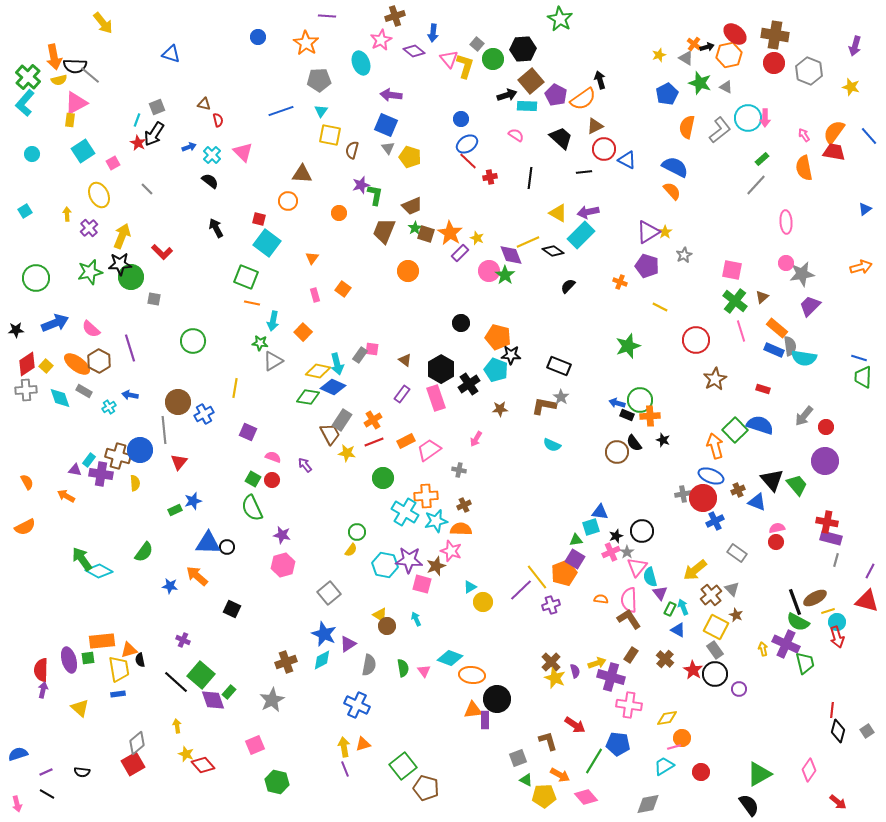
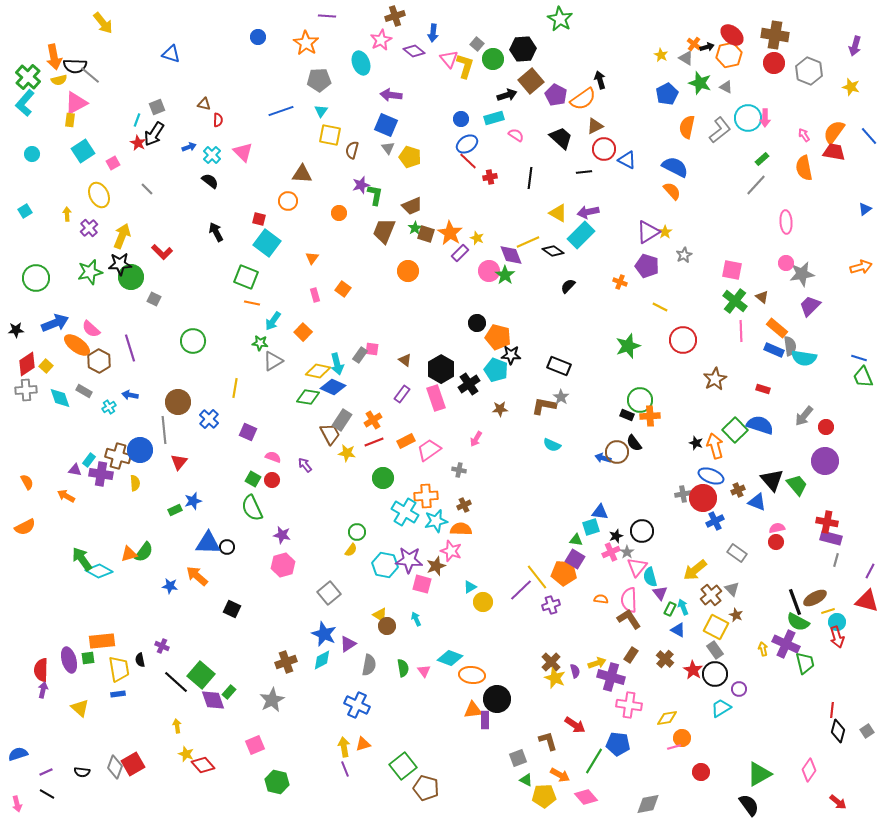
red ellipse at (735, 34): moved 3 px left, 1 px down
yellow star at (659, 55): moved 2 px right; rotated 24 degrees counterclockwise
cyan rectangle at (527, 106): moved 33 px left, 12 px down; rotated 18 degrees counterclockwise
red semicircle at (218, 120): rotated 16 degrees clockwise
black arrow at (216, 228): moved 4 px down
brown triangle at (762, 297): rotated 40 degrees counterclockwise
gray square at (154, 299): rotated 16 degrees clockwise
cyan arrow at (273, 321): rotated 24 degrees clockwise
black circle at (461, 323): moved 16 px right
pink line at (741, 331): rotated 15 degrees clockwise
red circle at (696, 340): moved 13 px left
orange ellipse at (77, 364): moved 19 px up
green trapezoid at (863, 377): rotated 25 degrees counterclockwise
blue arrow at (617, 403): moved 14 px left, 55 px down
blue cross at (204, 414): moved 5 px right, 5 px down; rotated 18 degrees counterclockwise
black star at (663, 440): moved 33 px right, 3 px down
green triangle at (576, 540): rotated 16 degrees clockwise
orange pentagon at (564, 573): rotated 25 degrees clockwise
purple cross at (183, 640): moved 21 px left, 6 px down
orange triangle at (129, 650): moved 96 px up
gray diamond at (137, 743): moved 22 px left, 24 px down; rotated 30 degrees counterclockwise
cyan trapezoid at (664, 766): moved 57 px right, 58 px up
